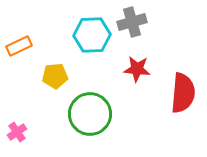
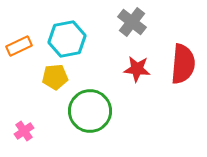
gray cross: rotated 36 degrees counterclockwise
cyan hexagon: moved 25 px left, 4 px down; rotated 9 degrees counterclockwise
yellow pentagon: moved 1 px down
red semicircle: moved 29 px up
green circle: moved 3 px up
pink cross: moved 7 px right, 1 px up
